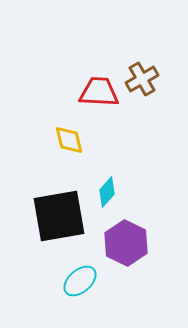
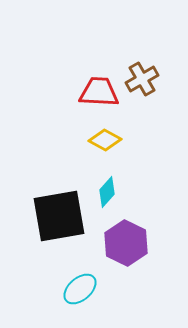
yellow diamond: moved 36 px right; rotated 48 degrees counterclockwise
cyan ellipse: moved 8 px down
